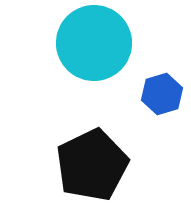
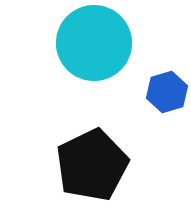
blue hexagon: moved 5 px right, 2 px up
